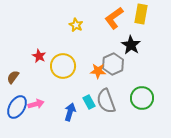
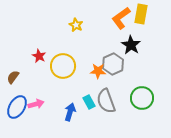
orange L-shape: moved 7 px right
